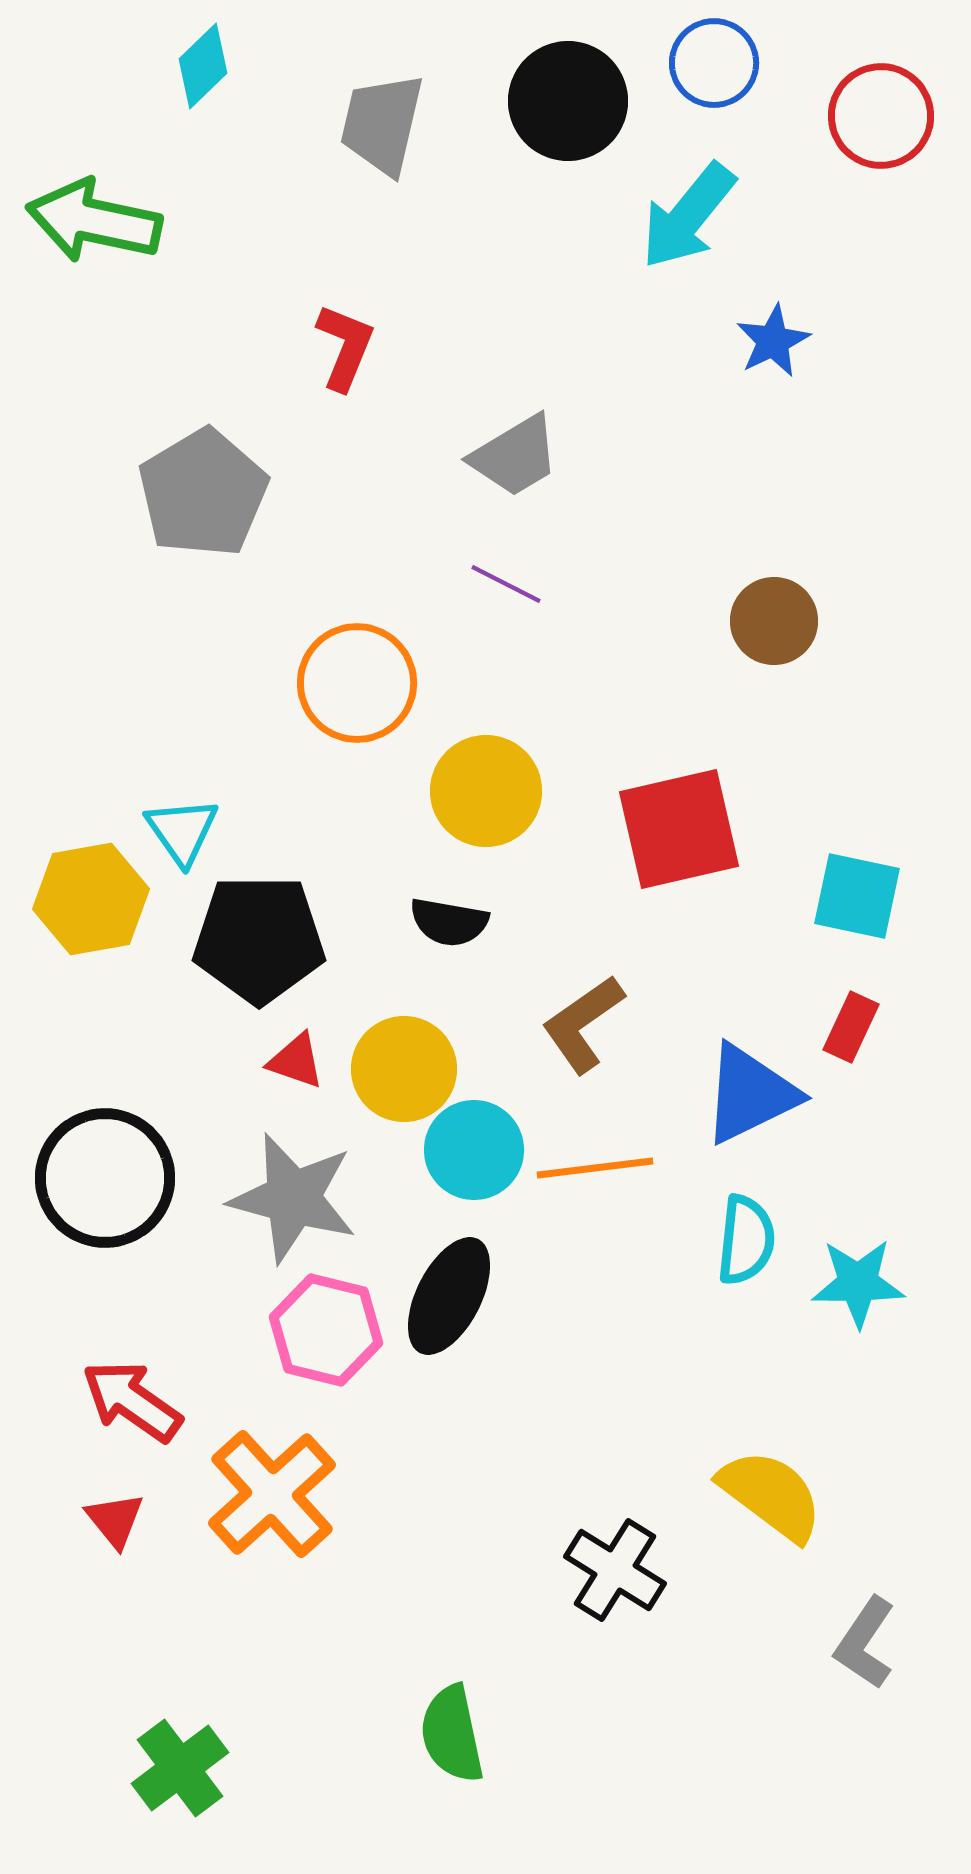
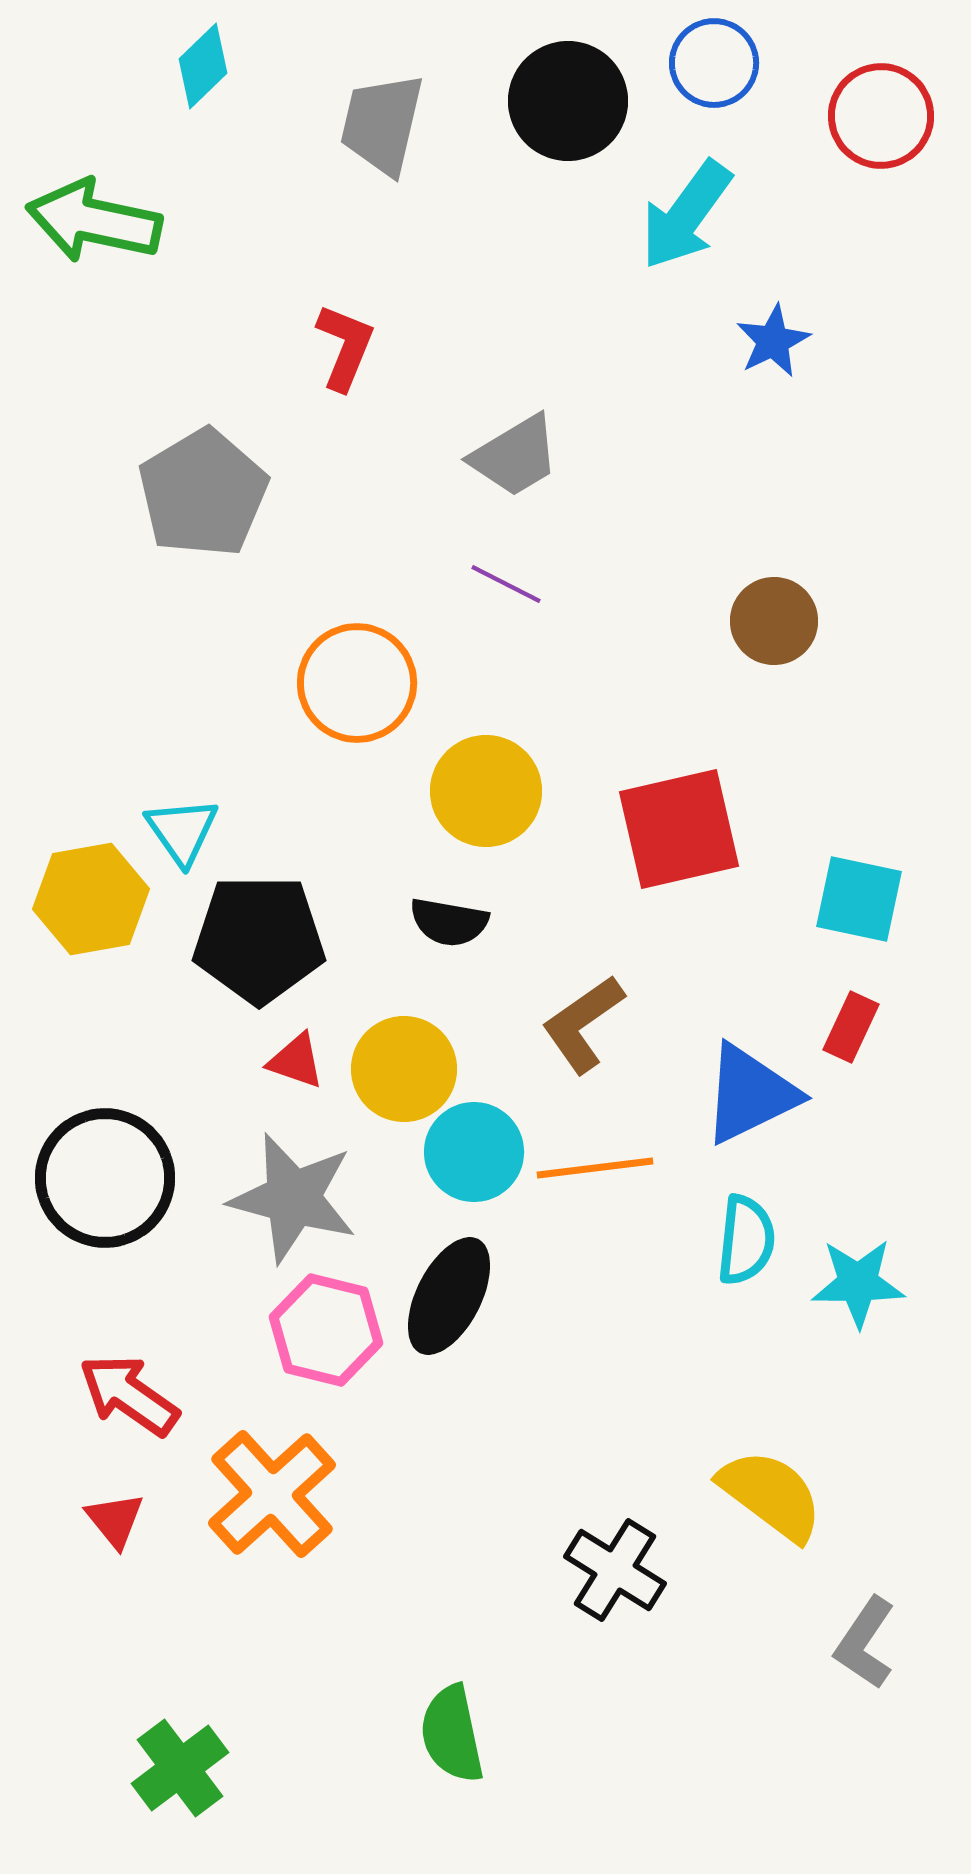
cyan arrow at (688, 216): moved 2 px left, 1 px up; rotated 3 degrees counterclockwise
cyan square at (857, 896): moved 2 px right, 3 px down
cyan circle at (474, 1150): moved 2 px down
red arrow at (132, 1401): moved 3 px left, 6 px up
